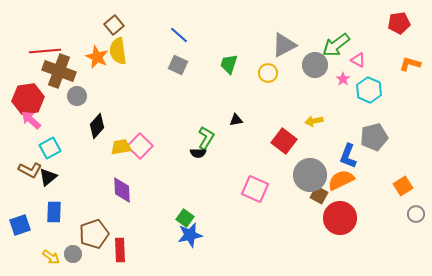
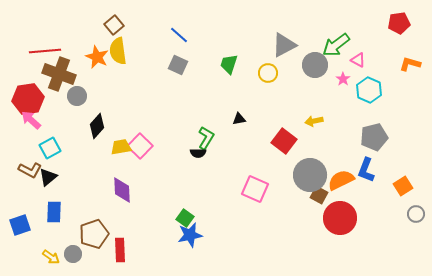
brown cross at (59, 71): moved 3 px down
black triangle at (236, 120): moved 3 px right, 1 px up
blue L-shape at (348, 156): moved 18 px right, 14 px down
